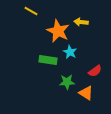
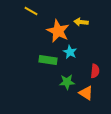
red semicircle: rotated 48 degrees counterclockwise
